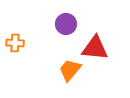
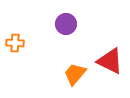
red triangle: moved 15 px right, 13 px down; rotated 20 degrees clockwise
orange trapezoid: moved 5 px right, 4 px down
